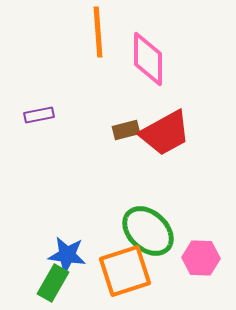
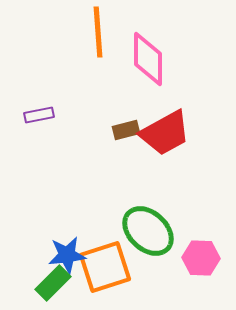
blue star: rotated 15 degrees counterclockwise
orange square: moved 20 px left, 4 px up
green rectangle: rotated 15 degrees clockwise
